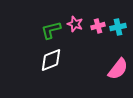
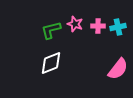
pink cross: rotated 16 degrees clockwise
white diamond: moved 3 px down
